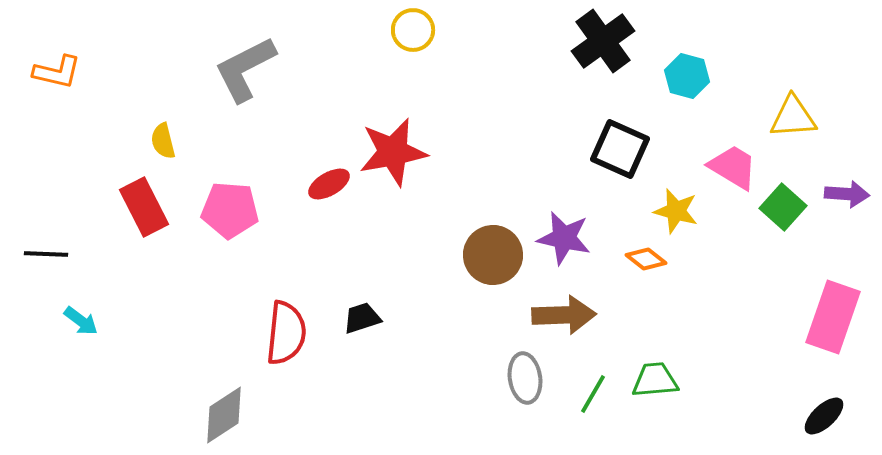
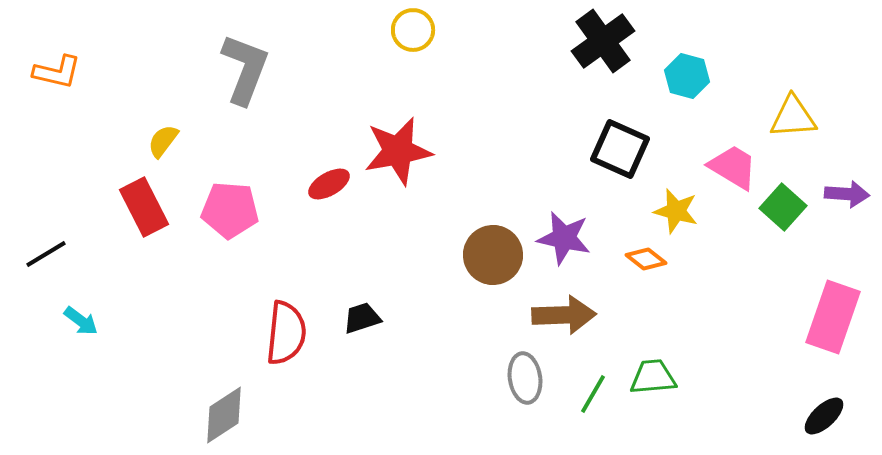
gray L-shape: rotated 138 degrees clockwise
yellow semicircle: rotated 51 degrees clockwise
red star: moved 5 px right, 1 px up
black line: rotated 33 degrees counterclockwise
green trapezoid: moved 2 px left, 3 px up
